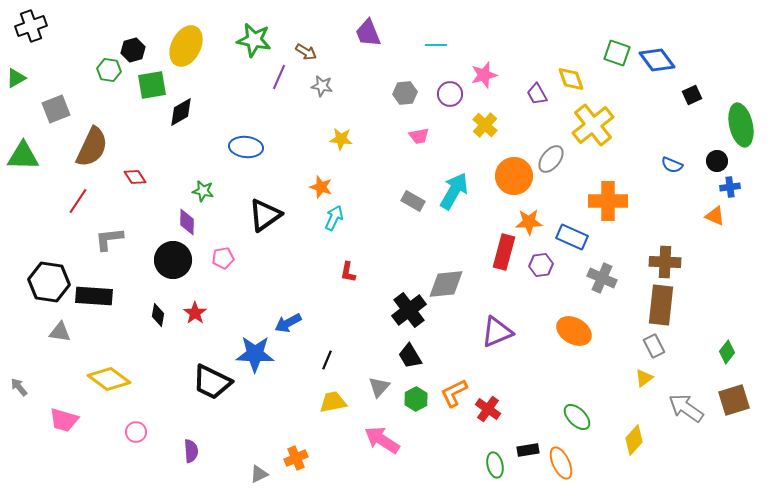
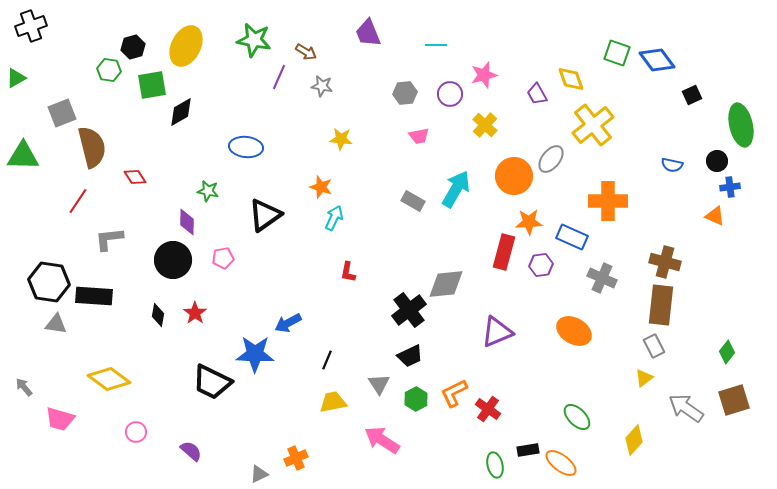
black hexagon at (133, 50): moved 3 px up
gray square at (56, 109): moved 6 px right, 4 px down
brown semicircle at (92, 147): rotated 39 degrees counterclockwise
blue semicircle at (672, 165): rotated 10 degrees counterclockwise
green star at (203, 191): moved 5 px right
cyan arrow at (454, 191): moved 2 px right, 2 px up
brown cross at (665, 262): rotated 12 degrees clockwise
gray triangle at (60, 332): moved 4 px left, 8 px up
black trapezoid at (410, 356): rotated 84 degrees counterclockwise
gray arrow at (19, 387): moved 5 px right
gray triangle at (379, 387): moved 3 px up; rotated 15 degrees counterclockwise
pink trapezoid at (64, 420): moved 4 px left, 1 px up
purple semicircle at (191, 451): rotated 45 degrees counterclockwise
orange ellipse at (561, 463): rotated 28 degrees counterclockwise
